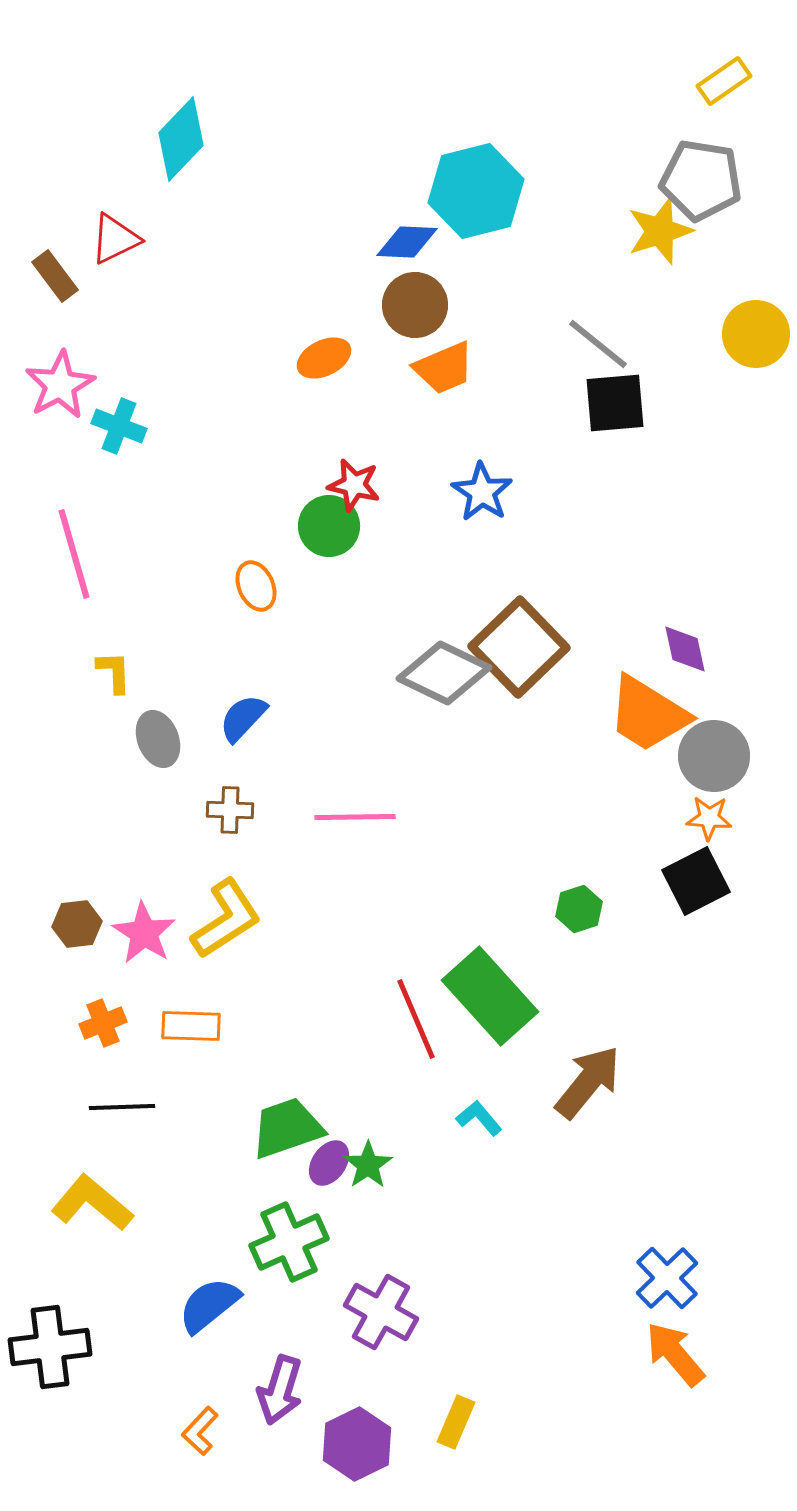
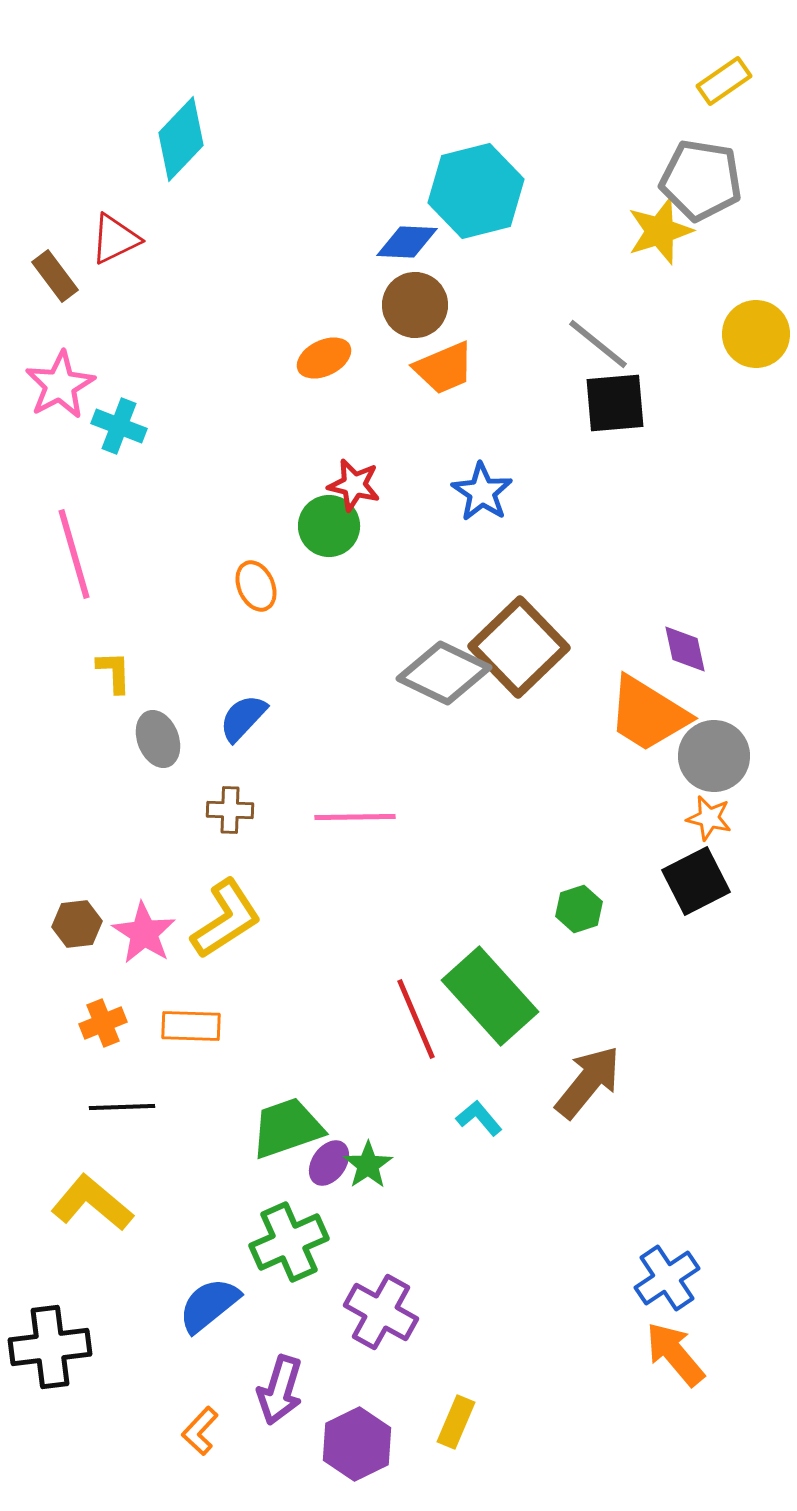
orange star at (709, 818): rotated 9 degrees clockwise
blue cross at (667, 1278): rotated 10 degrees clockwise
